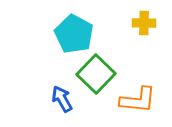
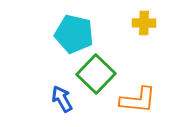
cyan pentagon: rotated 15 degrees counterclockwise
